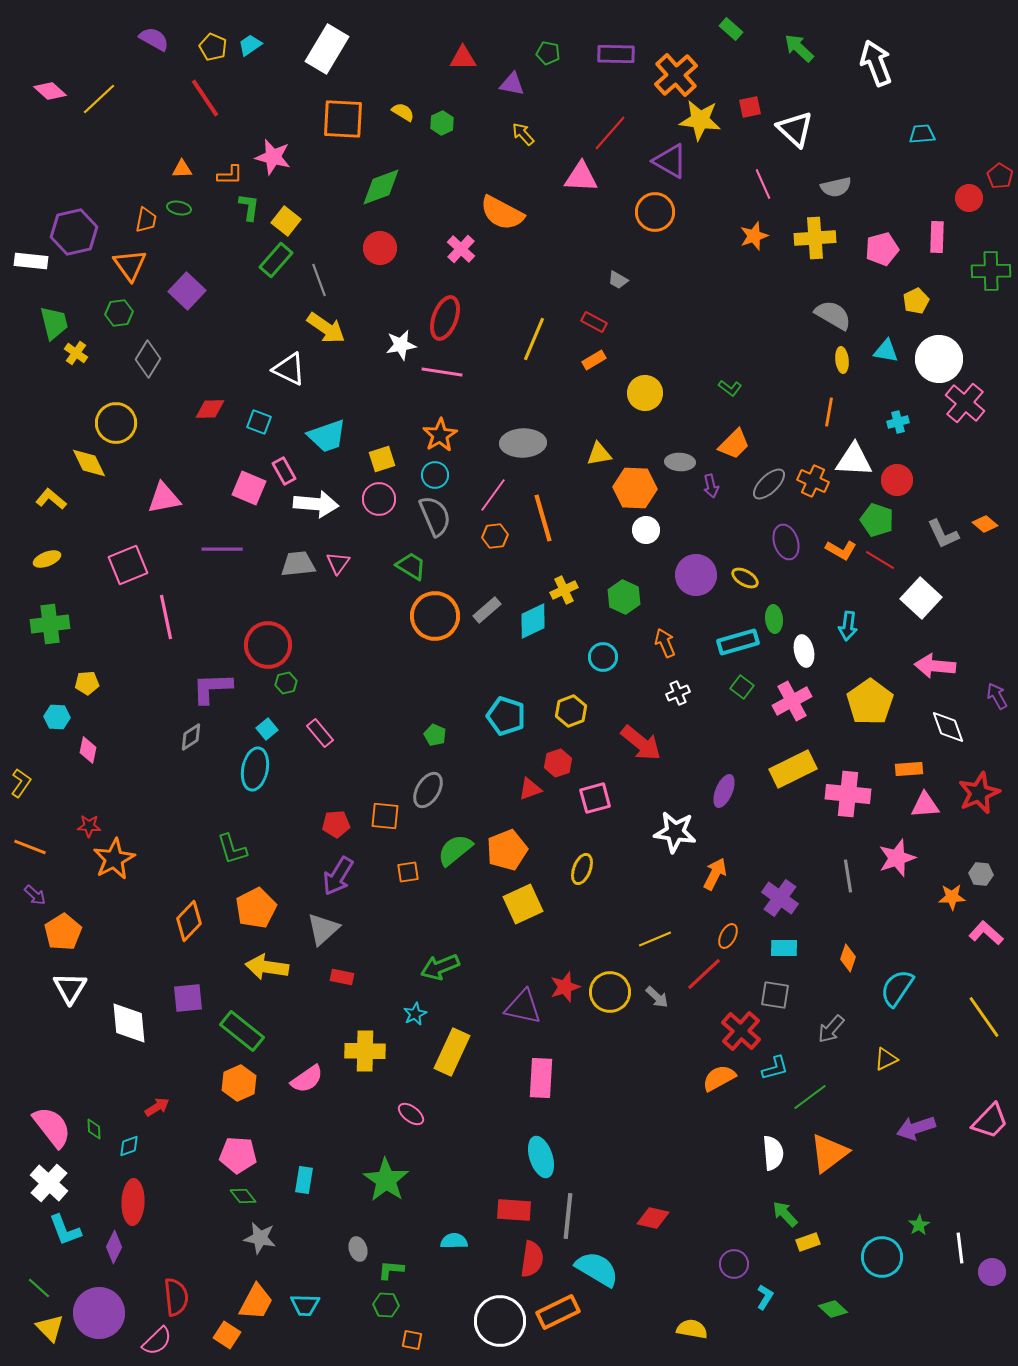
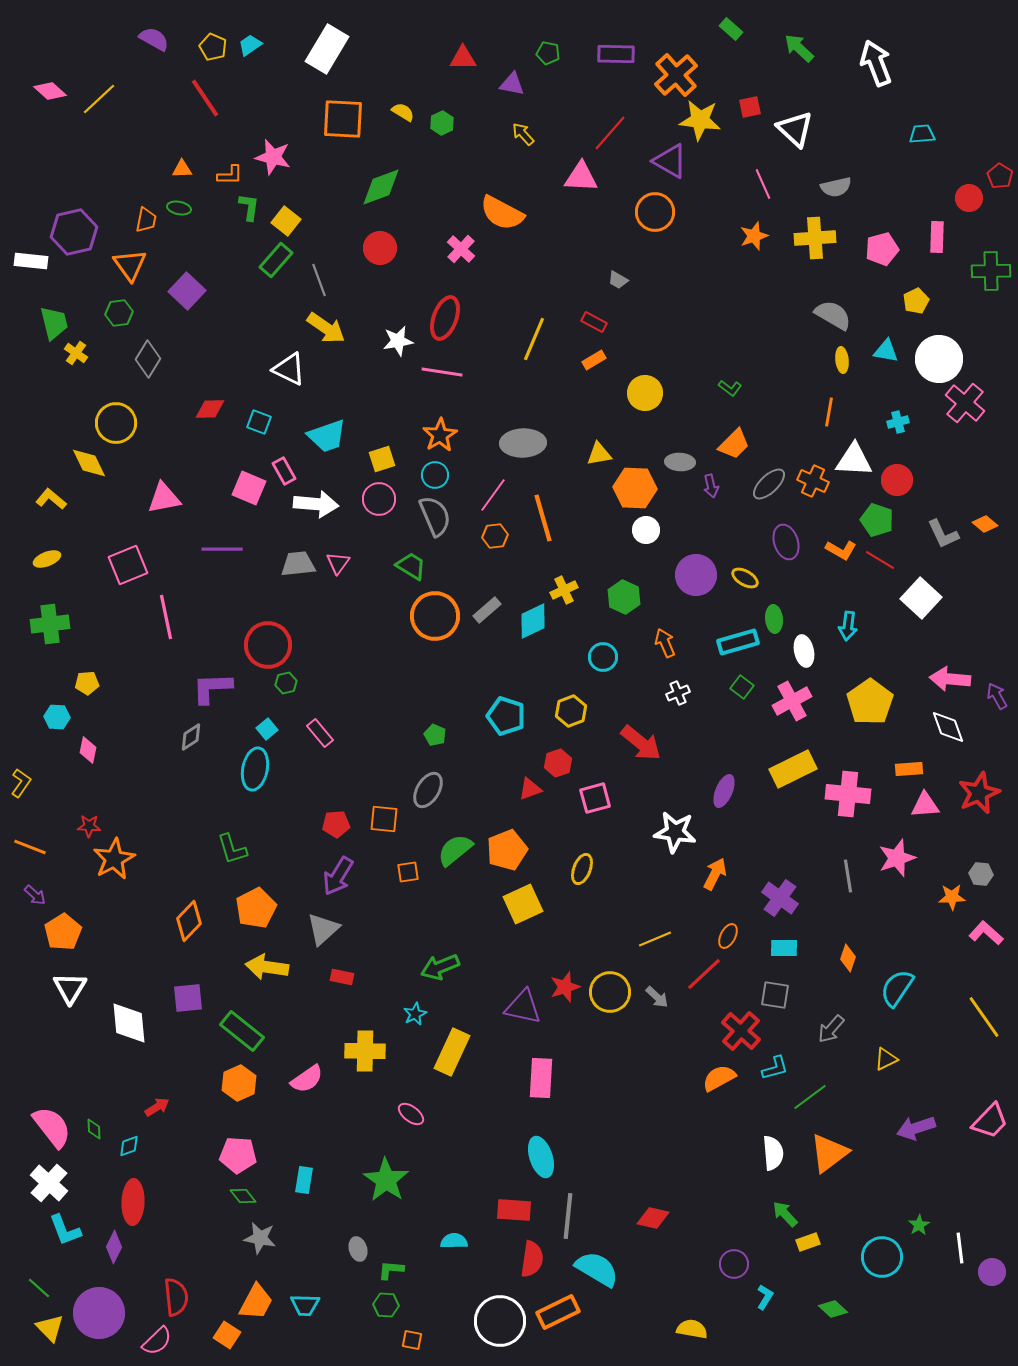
white star at (401, 345): moved 3 px left, 4 px up
pink arrow at (935, 666): moved 15 px right, 13 px down
orange square at (385, 816): moved 1 px left, 3 px down
